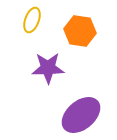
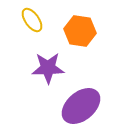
yellow ellipse: rotated 55 degrees counterclockwise
purple ellipse: moved 9 px up
